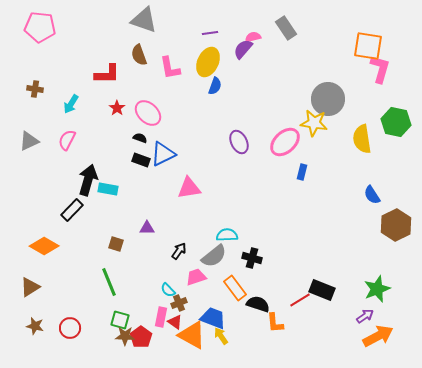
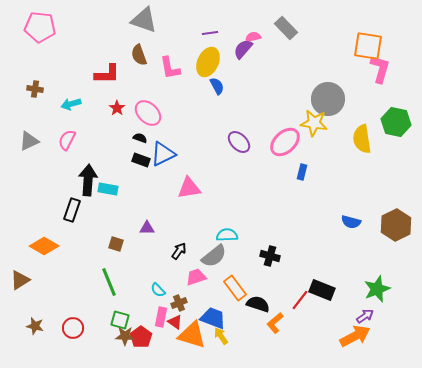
gray rectangle at (286, 28): rotated 10 degrees counterclockwise
blue semicircle at (215, 86): moved 2 px right; rotated 48 degrees counterclockwise
cyan arrow at (71, 104): rotated 42 degrees clockwise
purple ellipse at (239, 142): rotated 20 degrees counterclockwise
black arrow at (88, 180): rotated 12 degrees counterclockwise
blue semicircle at (372, 195): moved 21 px left, 27 px down; rotated 42 degrees counterclockwise
black rectangle at (72, 210): rotated 25 degrees counterclockwise
black cross at (252, 258): moved 18 px right, 2 px up
brown triangle at (30, 287): moved 10 px left, 7 px up
cyan semicircle at (168, 290): moved 10 px left
red line at (300, 300): rotated 20 degrees counterclockwise
orange L-shape at (275, 323): rotated 55 degrees clockwise
red circle at (70, 328): moved 3 px right
orange triangle at (192, 335): rotated 12 degrees counterclockwise
orange arrow at (378, 336): moved 23 px left
